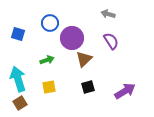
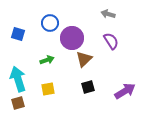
yellow square: moved 1 px left, 2 px down
brown square: moved 2 px left; rotated 16 degrees clockwise
